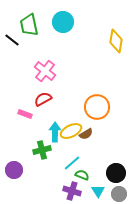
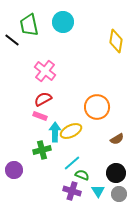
pink rectangle: moved 15 px right, 2 px down
brown semicircle: moved 31 px right, 5 px down
